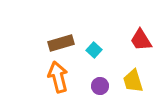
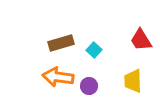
orange arrow: rotated 68 degrees counterclockwise
yellow trapezoid: rotated 15 degrees clockwise
purple circle: moved 11 px left
